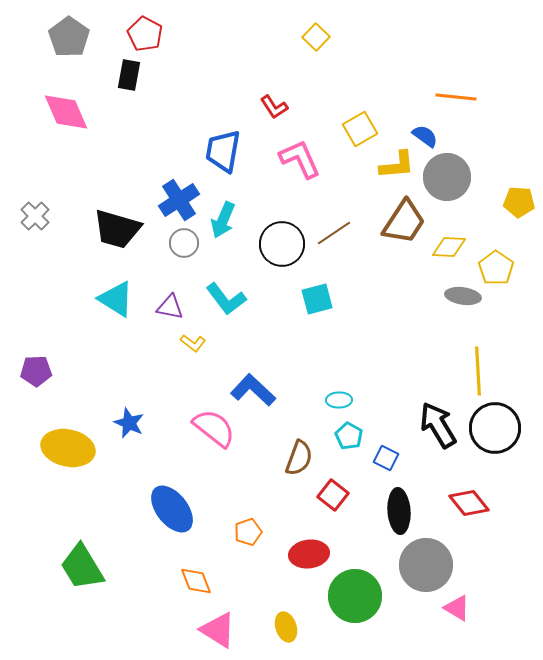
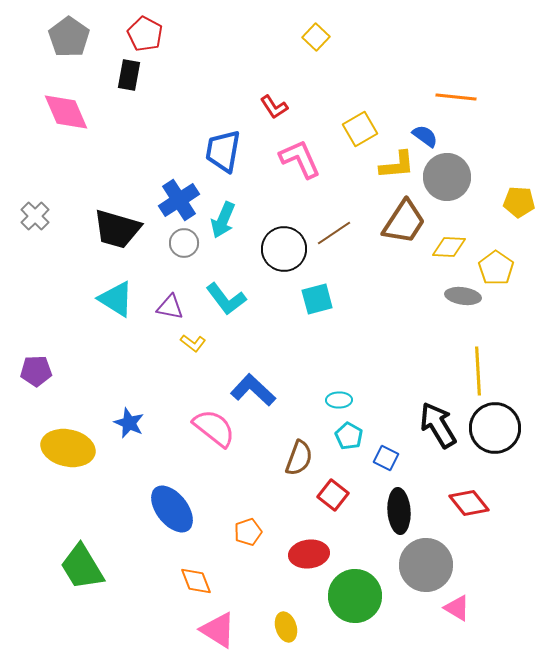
black circle at (282, 244): moved 2 px right, 5 px down
